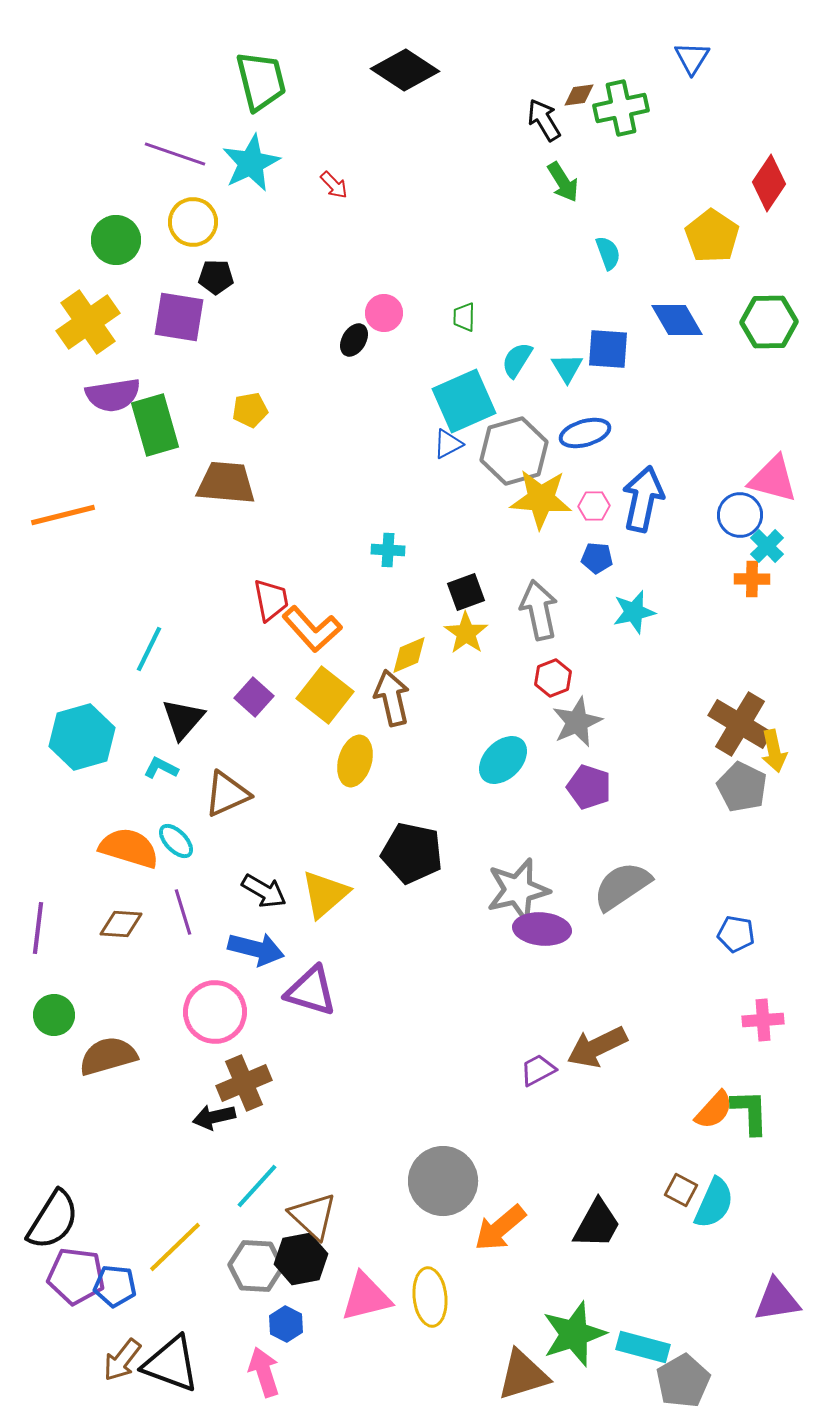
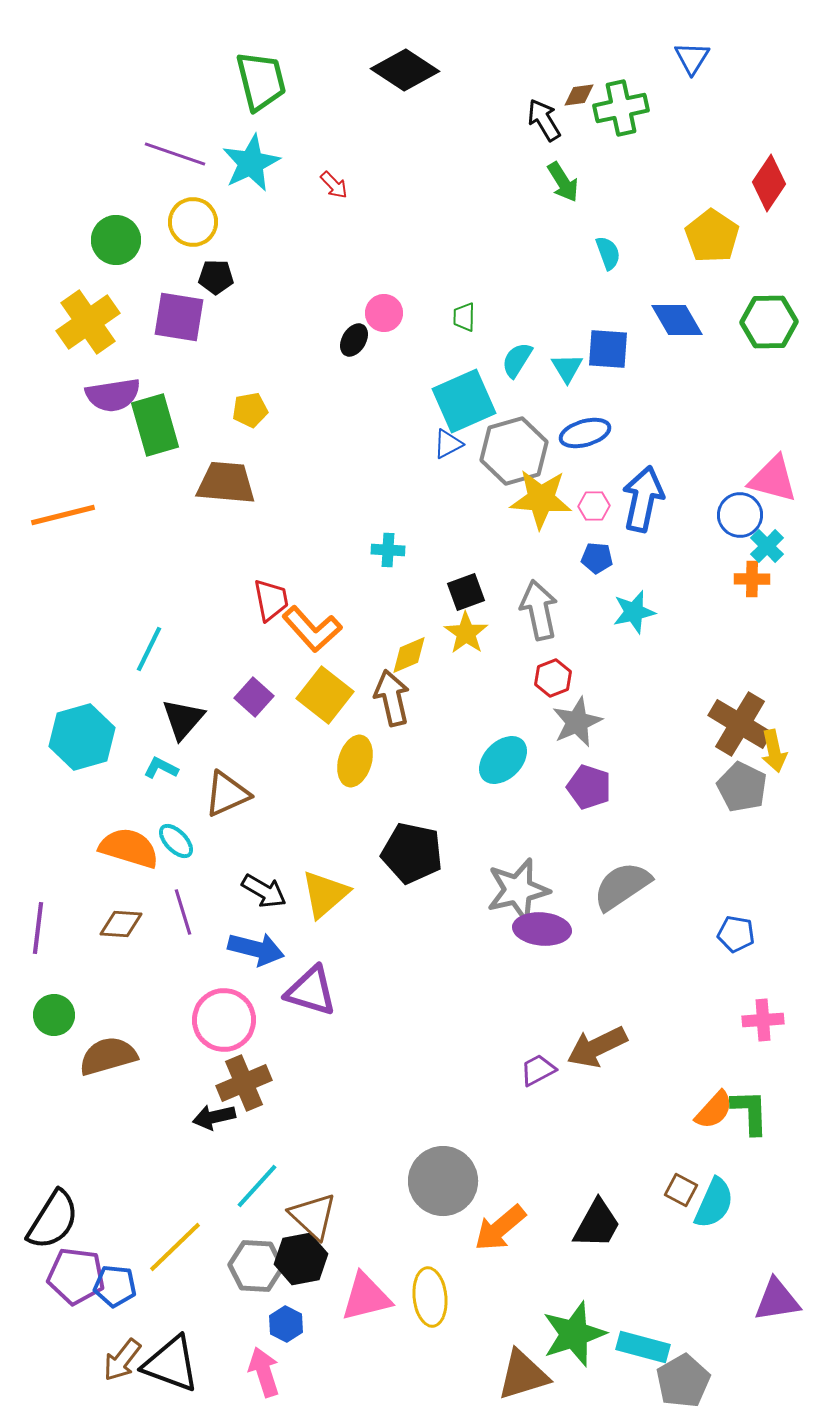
pink circle at (215, 1012): moved 9 px right, 8 px down
